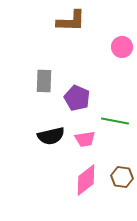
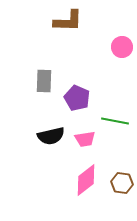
brown L-shape: moved 3 px left
brown hexagon: moved 6 px down
